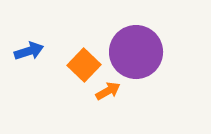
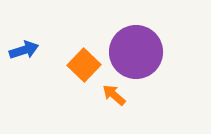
blue arrow: moved 5 px left, 1 px up
orange arrow: moved 6 px right, 4 px down; rotated 110 degrees counterclockwise
